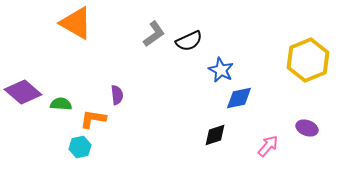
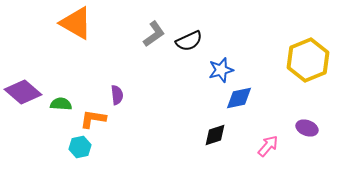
blue star: rotated 30 degrees clockwise
